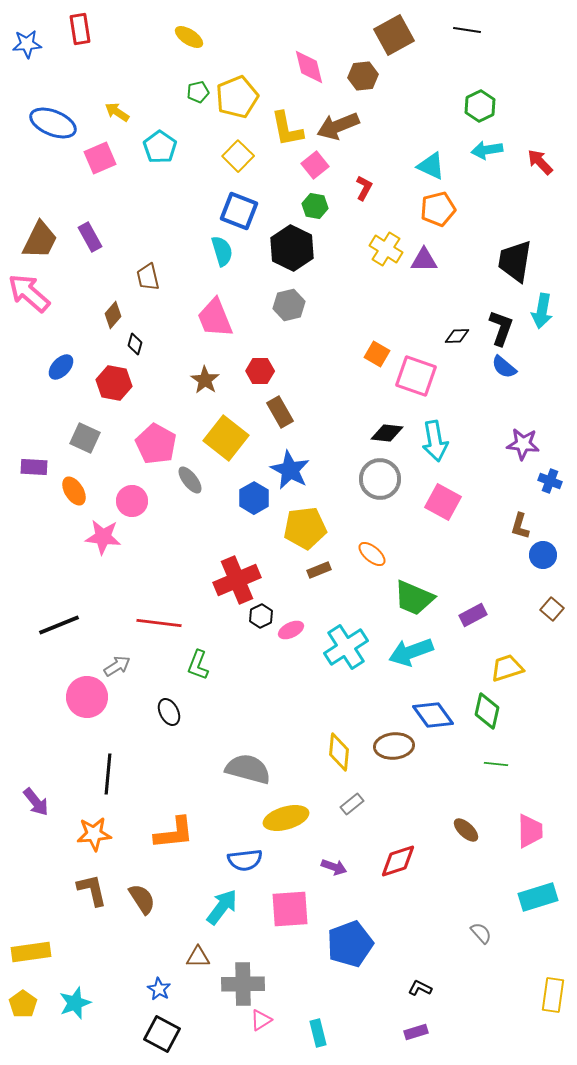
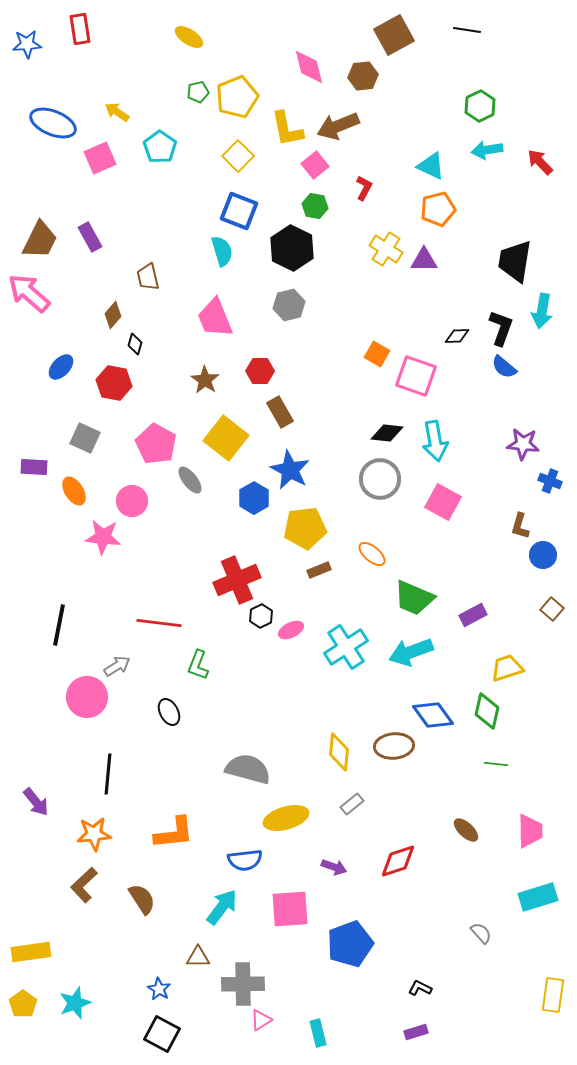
black line at (59, 625): rotated 57 degrees counterclockwise
brown L-shape at (92, 890): moved 8 px left, 5 px up; rotated 120 degrees counterclockwise
